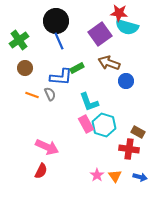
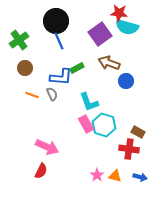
gray semicircle: moved 2 px right
orange triangle: rotated 40 degrees counterclockwise
